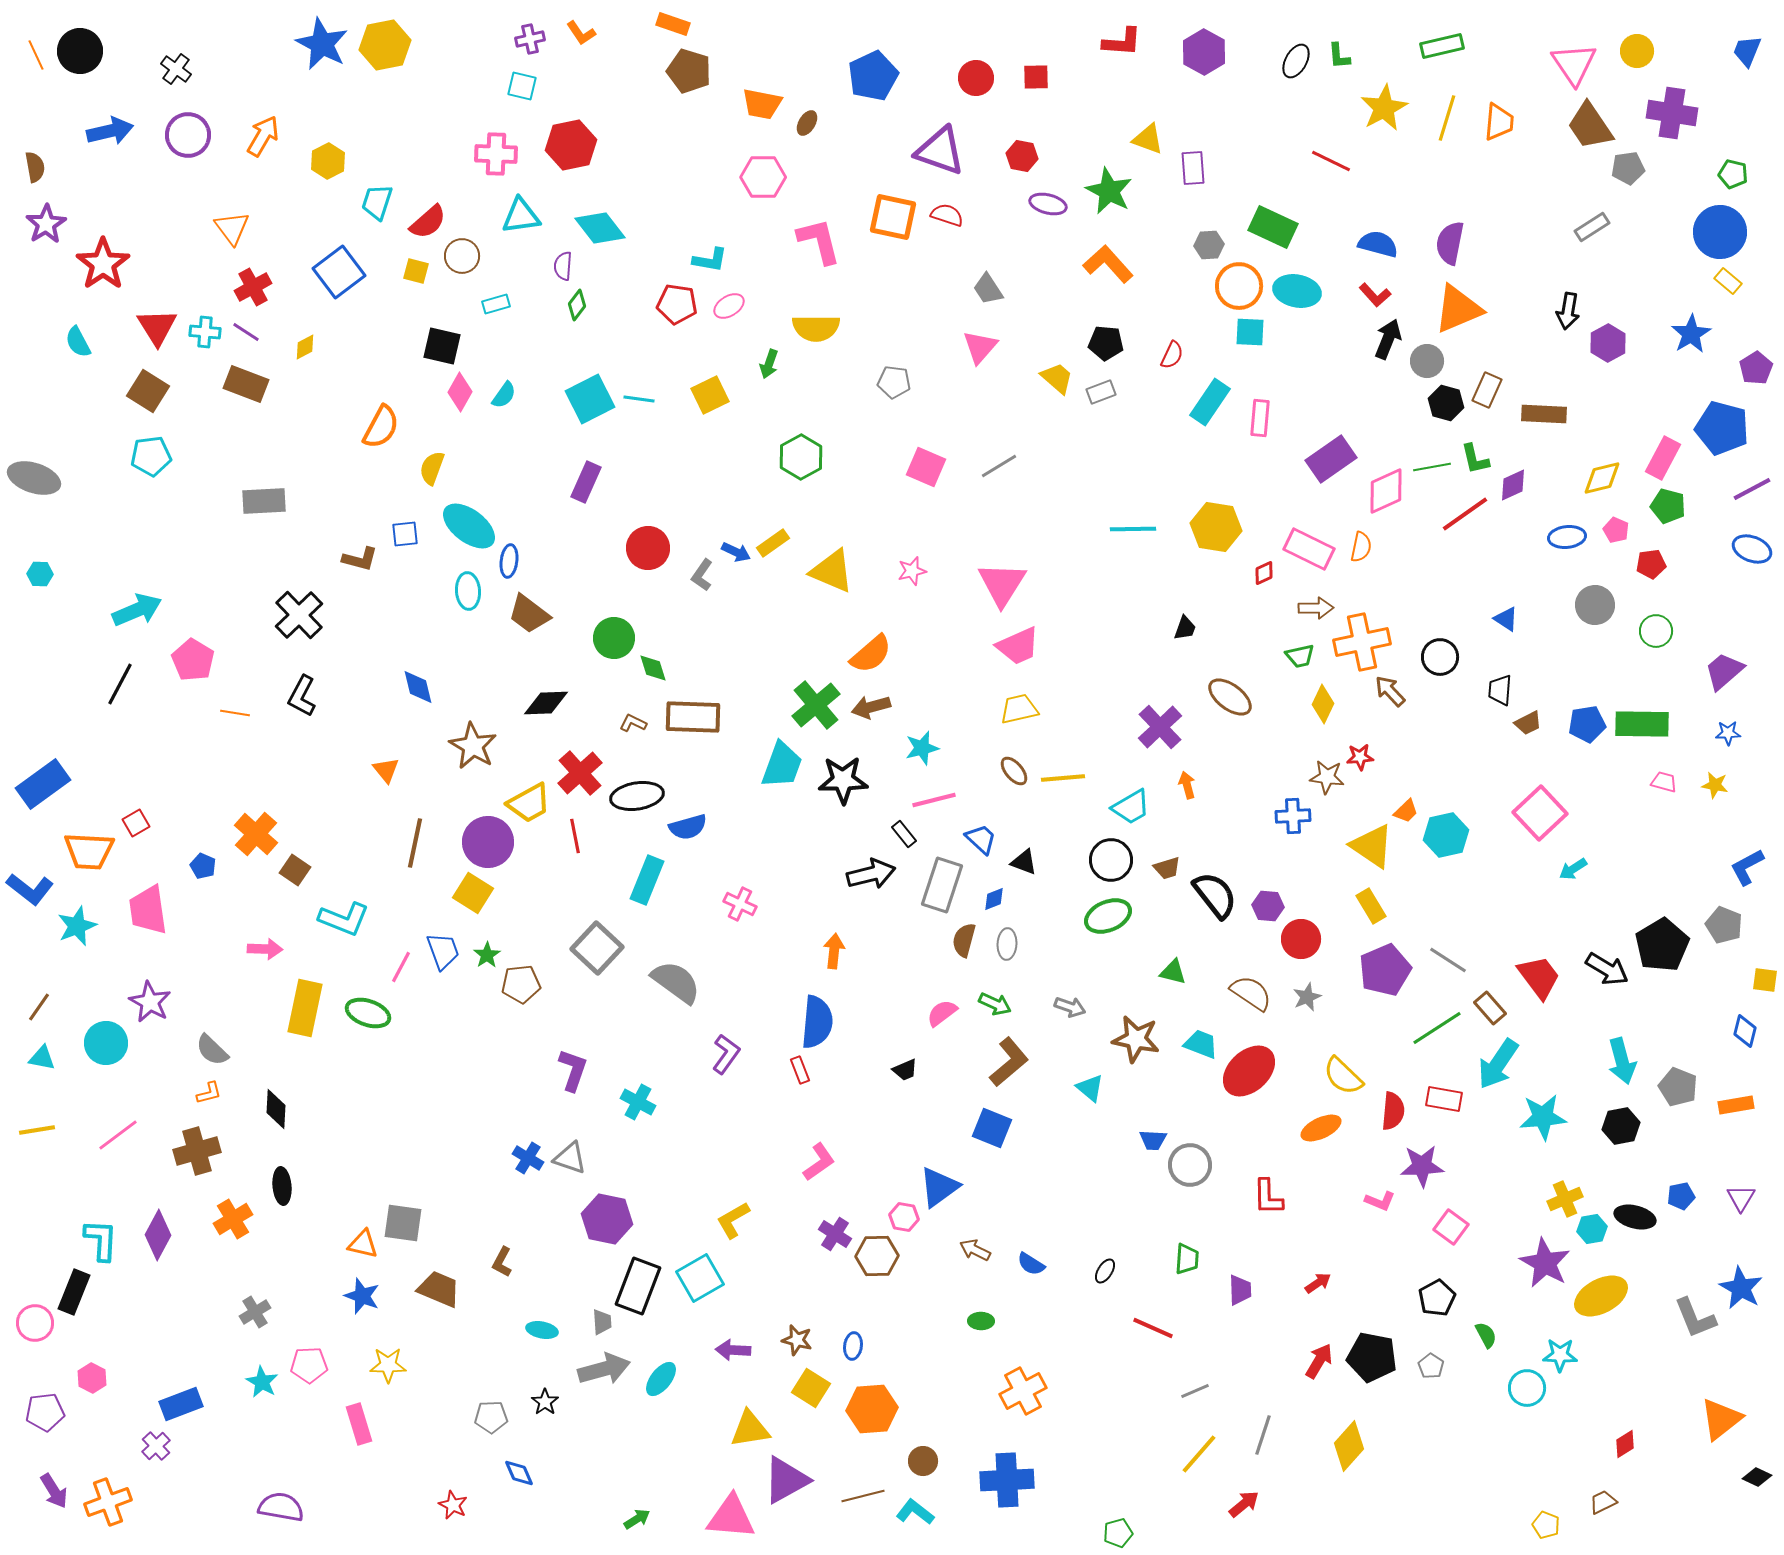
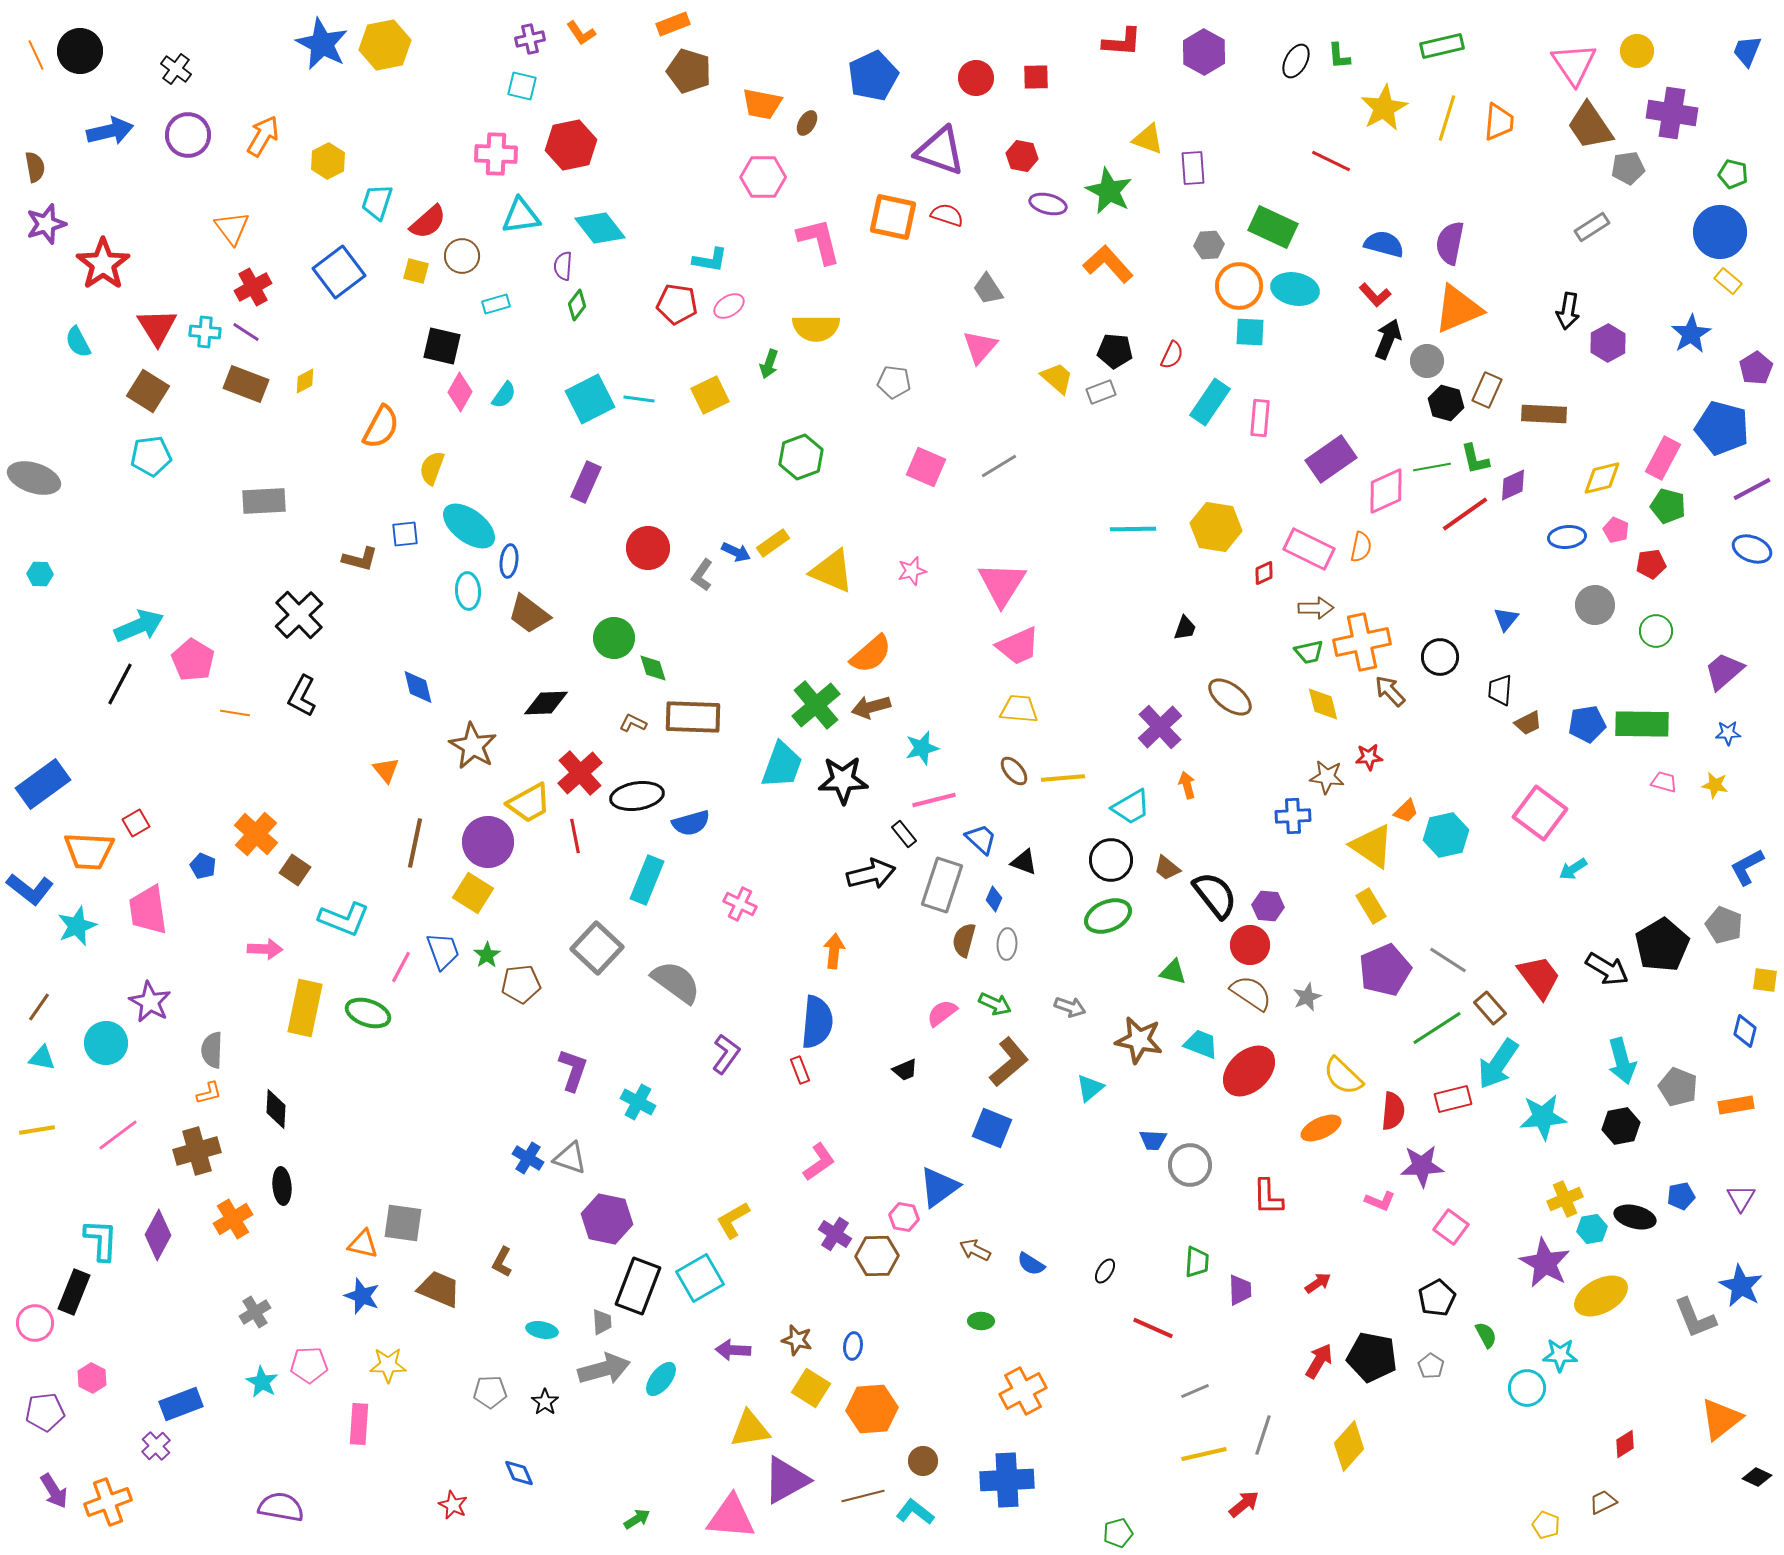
orange rectangle at (673, 24): rotated 40 degrees counterclockwise
purple star at (46, 224): rotated 15 degrees clockwise
blue semicircle at (1378, 244): moved 6 px right
cyan ellipse at (1297, 291): moved 2 px left, 2 px up
black pentagon at (1106, 343): moved 9 px right, 8 px down
yellow diamond at (305, 347): moved 34 px down
green hexagon at (801, 457): rotated 9 degrees clockwise
cyan arrow at (137, 610): moved 2 px right, 16 px down
blue triangle at (1506, 619): rotated 36 degrees clockwise
green trapezoid at (1300, 656): moved 9 px right, 4 px up
yellow diamond at (1323, 704): rotated 39 degrees counterclockwise
yellow trapezoid at (1019, 709): rotated 18 degrees clockwise
red star at (1360, 757): moved 9 px right
pink square at (1540, 813): rotated 10 degrees counterclockwise
blue semicircle at (688, 827): moved 3 px right, 4 px up
brown trapezoid at (1167, 868): rotated 56 degrees clockwise
blue diamond at (994, 899): rotated 45 degrees counterclockwise
red circle at (1301, 939): moved 51 px left, 6 px down
brown star at (1136, 1039): moved 3 px right, 1 px down
gray semicircle at (212, 1050): rotated 48 degrees clockwise
cyan triangle at (1090, 1088): rotated 40 degrees clockwise
red rectangle at (1444, 1099): moved 9 px right; rotated 24 degrees counterclockwise
green trapezoid at (1187, 1259): moved 10 px right, 3 px down
blue star at (1741, 1288): moved 2 px up
gray pentagon at (491, 1417): moved 1 px left, 25 px up
pink rectangle at (359, 1424): rotated 21 degrees clockwise
yellow line at (1199, 1454): moved 5 px right; rotated 36 degrees clockwise
